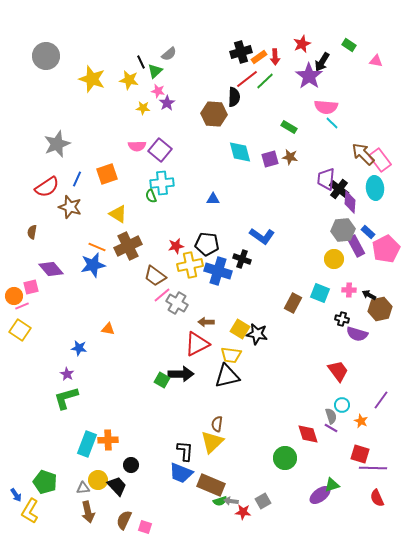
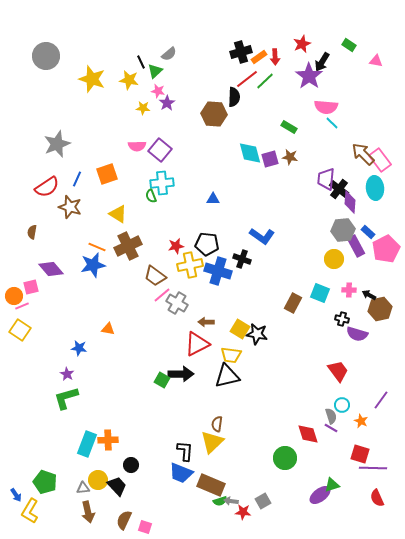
cyan diamond at (240, 152): moved 10 px right, 1 px down
